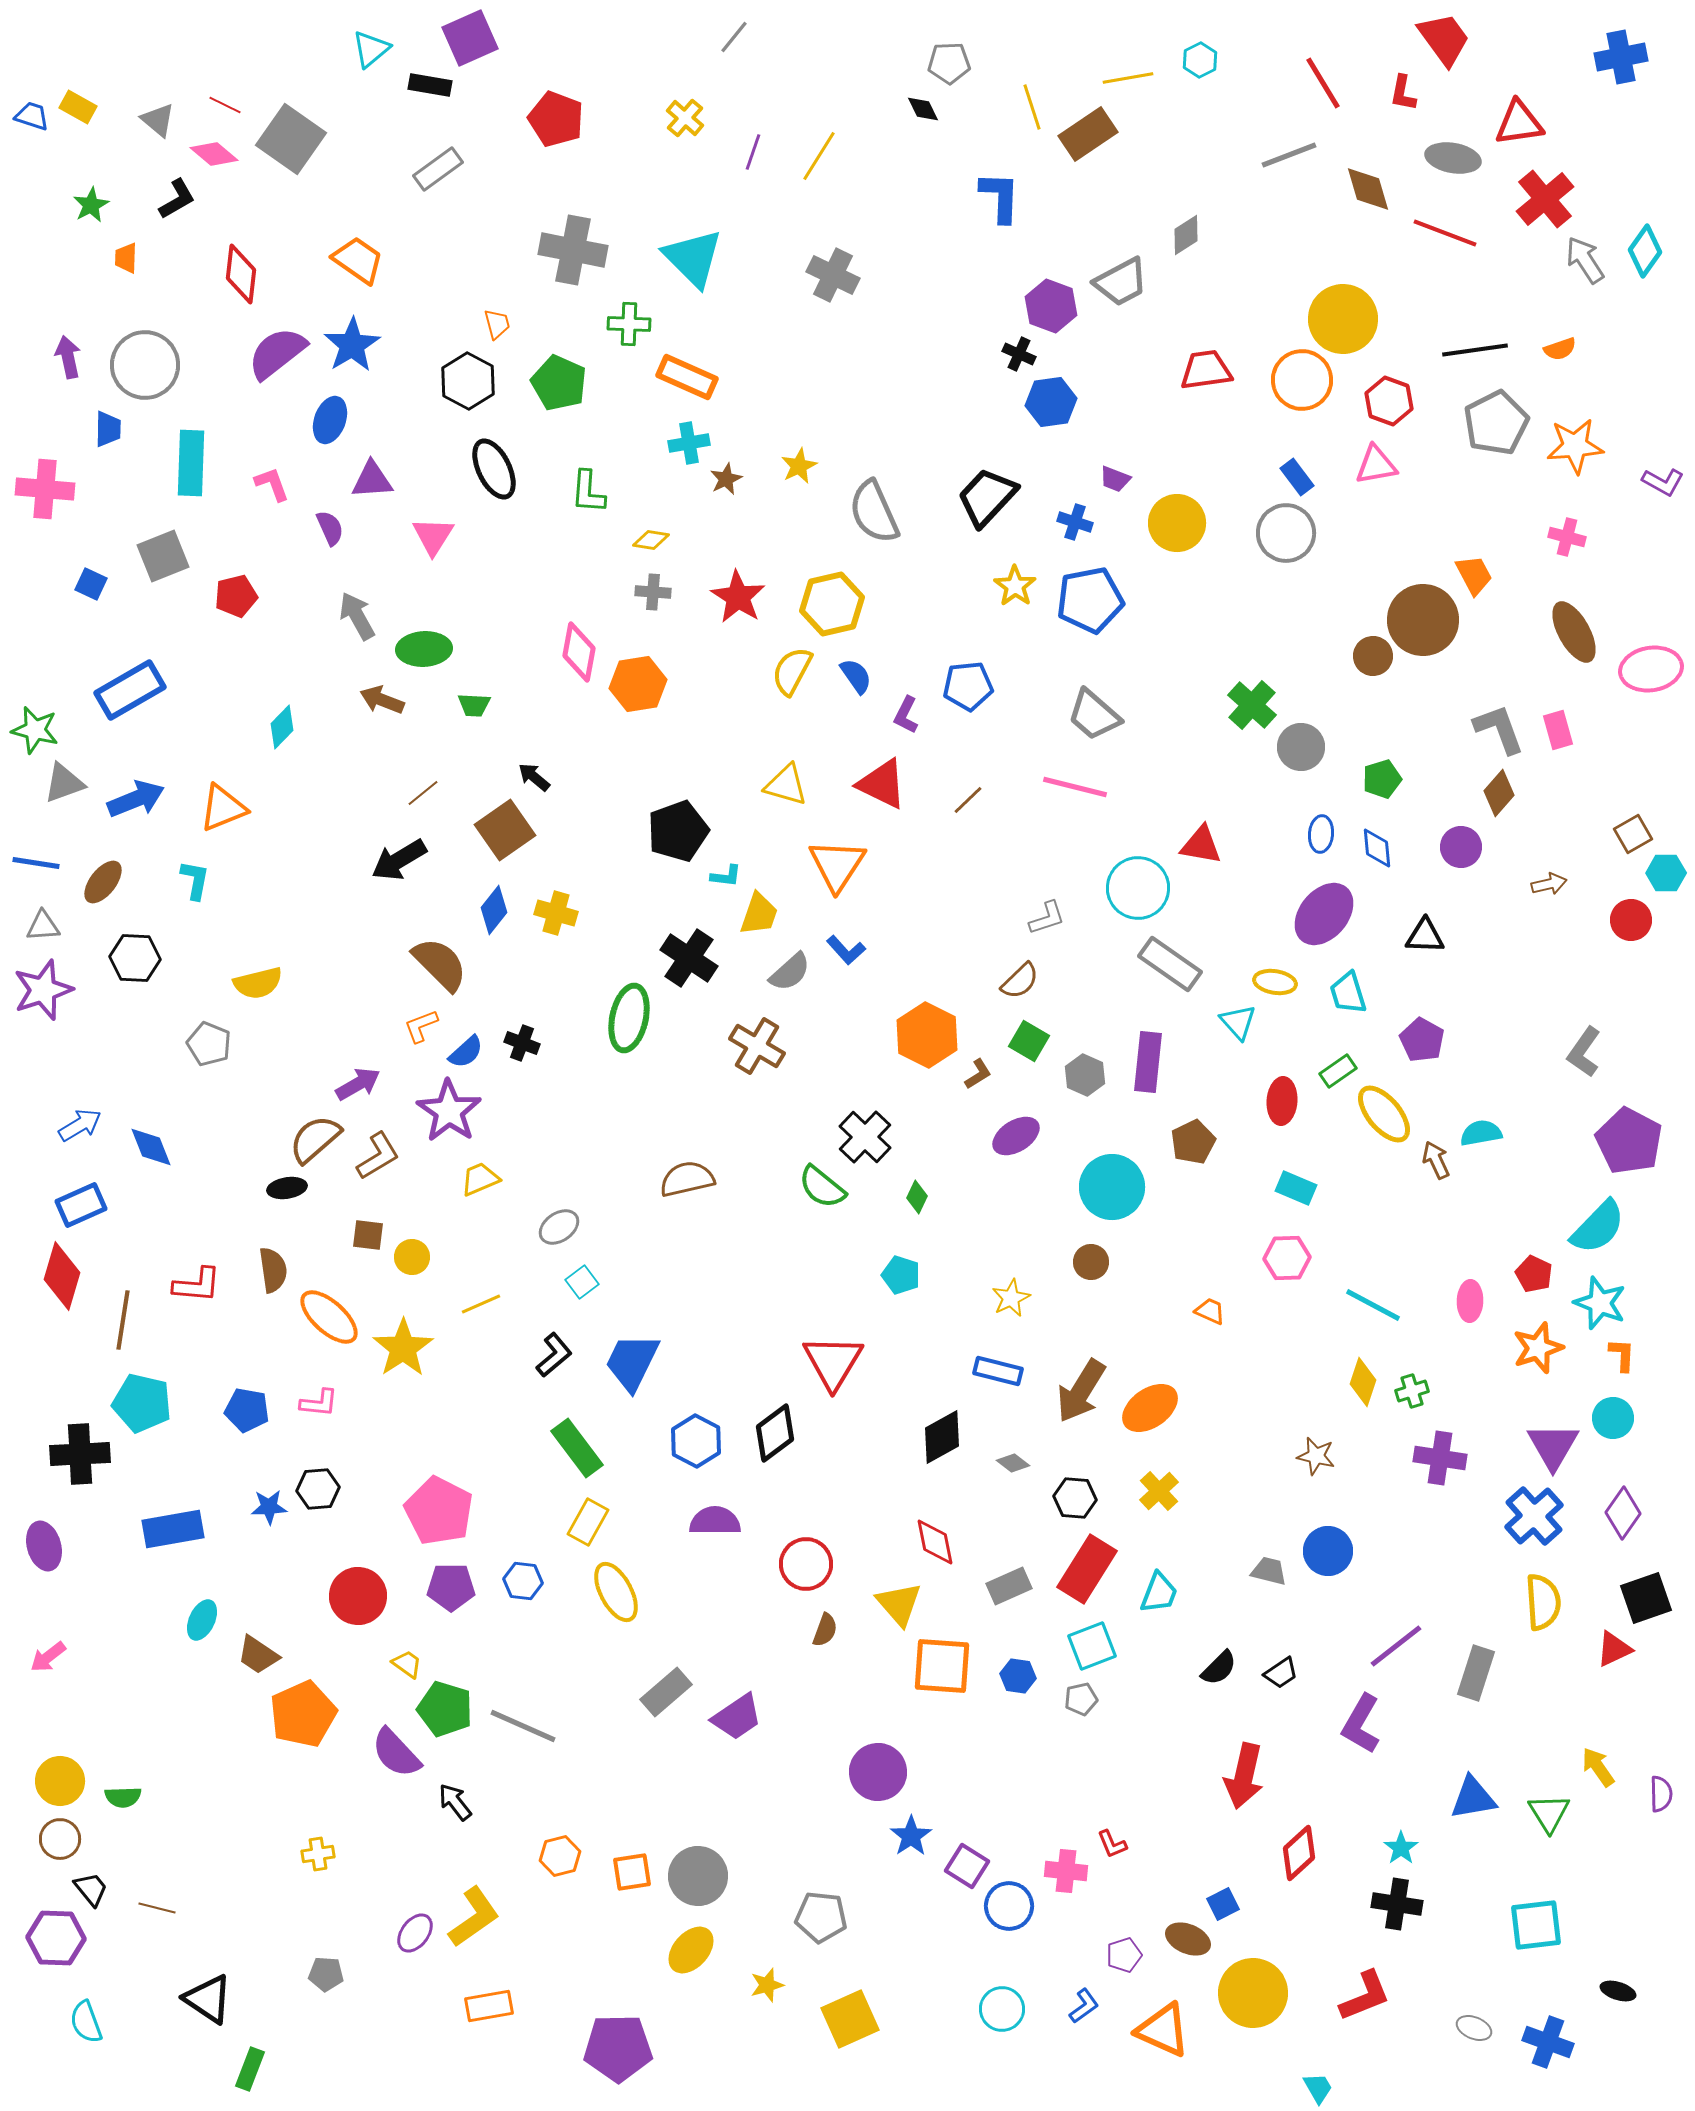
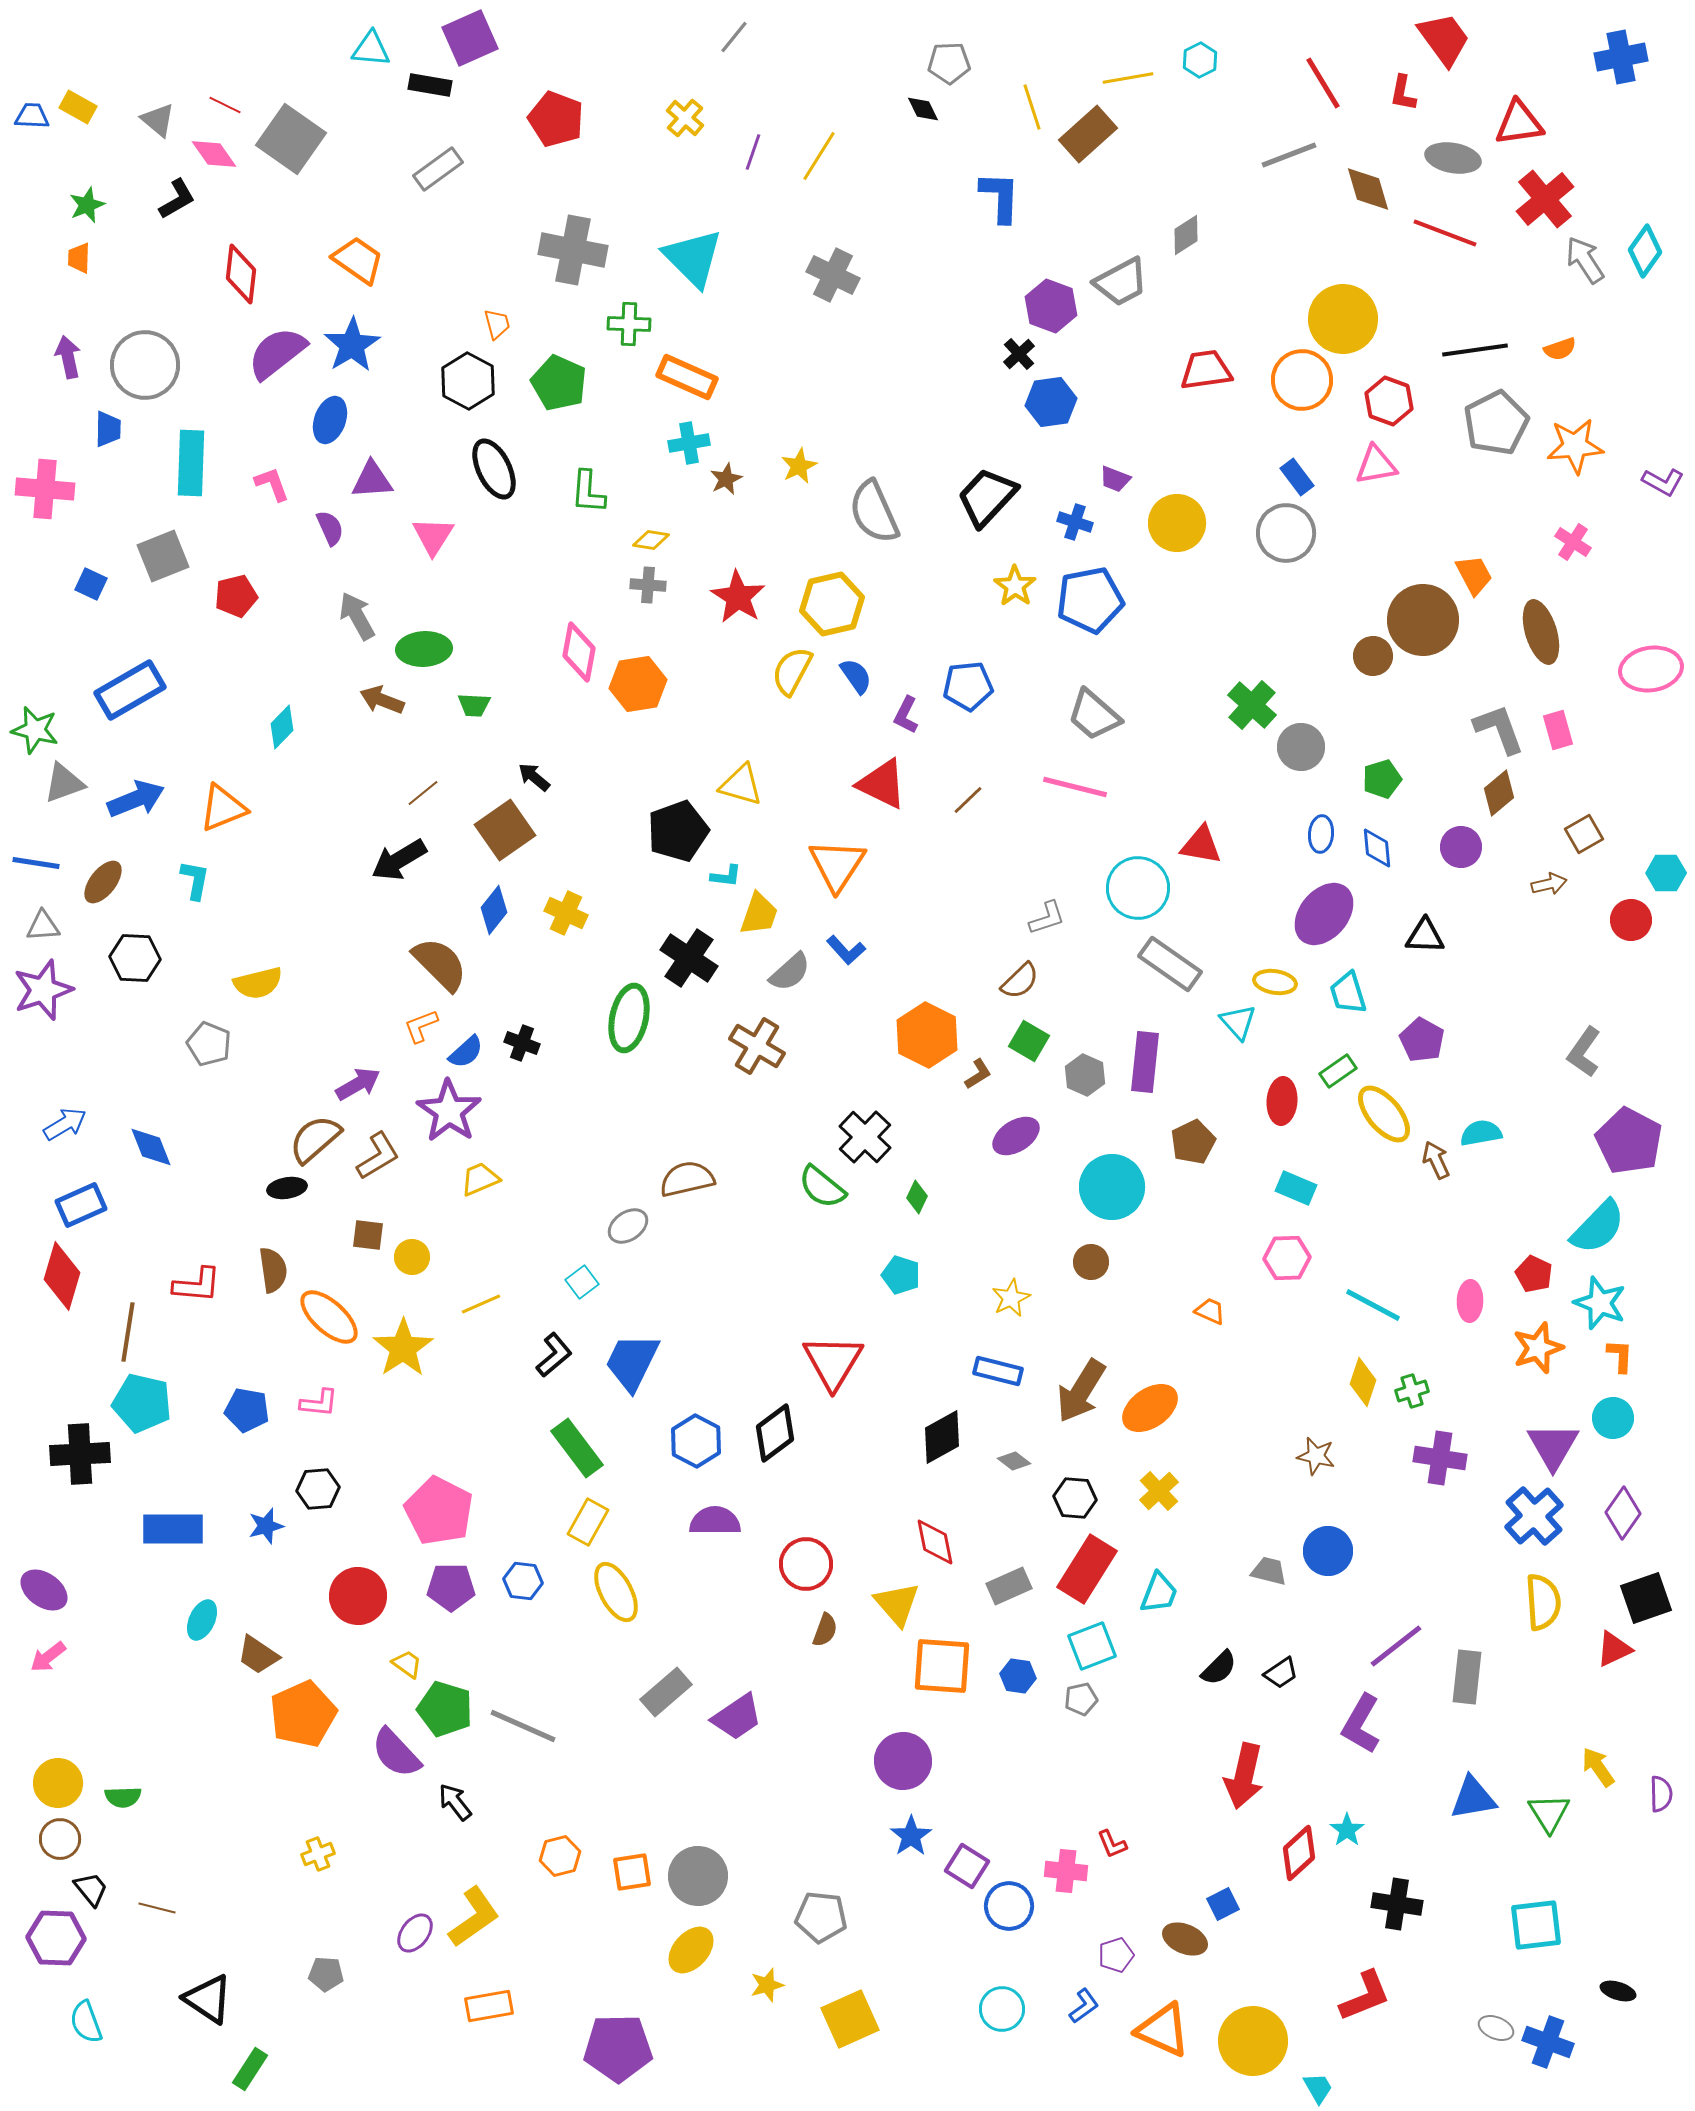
cyan triangle at (371, 49): rotated 45 degrees clockwise
blue trapezoid at (32, 116): rotated 15 degrees counterclockwise
brown rectangle at (1088, 134): rotated 8 degrees counterclockwise
pink diamond at (214, 154): rotated 15 degrees clockwise
green star at (91, 205): moved 4 px left; rotated 6 degrees clockwise
orange trapezoid at (126, 258): moved 47 px left
black cross at (1019, 354): rotated 24 degrees clockwise
pink cross at (1567, 537): moved 6 px right, 5 px down; rotated 18 degrees clockwise
gray cross at (653, 592): moved 5 px left, 7 px up
brown ellipse at (1574, 632): moved 33 px left; rotated 12 degrees clockwise
yellow triangle at (786, 785): moved 45 px left
brown diamond at (1499, 793): rotated 9 degrees clockwise
brown square at (1633, 834): moved 49 px left
yellow cross at (556, 913): moved 10 px right; rotated 9 degrees clockwise
purple rectangle at (1148, 1062): moved 3 px left
blue arrow at (80, 1125): moved 15 px left, 1 px up
gray ellipse at (559, 1227): moved 69 px right, 1 px up
brown line at (123, 1320): moved 5 px right, 12 px down
orange L-shape at (1622, 1355): moved 2 px left, 1 px down
gray diamond at (1013, 1463): moved 1 px right, 2 px up
blue star at (269, 1507): moved 3 px left, 19 px down; rotated 12 degrees counterclockwise
blue rectangle at (173, 1529): rotated 10 degrees clockwise
purple ellipse at (44, 1546): moved 44 px down; rotated 39 degrees counterclockwise
yellow triangle at (899, 1604): moved 2 px left
gray rectangle at (1476, 1673): moved 9 px left, 4 px down; rotated 12 degrees counterclockwise
purple circle at (878, 1772): moved 25 px right, 11 px up
yellow circle at (60, 1781): moved 2 px left, 2 px down
cyan star at (1401, 1848): moved 54 px left, 18 px up
yellow cross at (318, 1854): rotated 12 degrees counterclockwise
brown ellipse at (1188, 1939): moved 3 px left
purple pentagon at (1124, 1955): moved 8 px left
yellow circle at (1253, 1993): moved 48 px down
gray ellipse at (1474, 2028): moved 22 px right
green rectangle at (250, 2069): rotated 12 degrees clockwise
